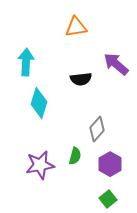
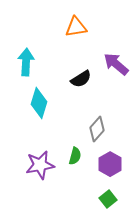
black semicircle: rotated 25 degrees counterclockwise
